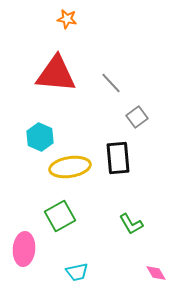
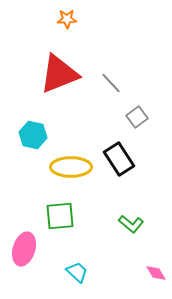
orange star: rotated 12 degrees counterclockwise
red triangle: moved 3 px right; rotated 27 degrees counterclockwise
cyan hexagon: moved 7 px left, 2 px up; rotated 12 degrees counterclockwise
black rectangle: moved 1 px right, 1 px down; rotated 28 degrees counterclockwise
yellow ellipse: moved 1 px right; rotated 9 degrees clockwise
green square: rotated 24 degrees clockwise
green L-shape: rotated 20 degrees counterclockwise
pink ellipse: rotated 12 degrees clockwise
cyan trapezoid: rotated 125 degrees counterclockwise
